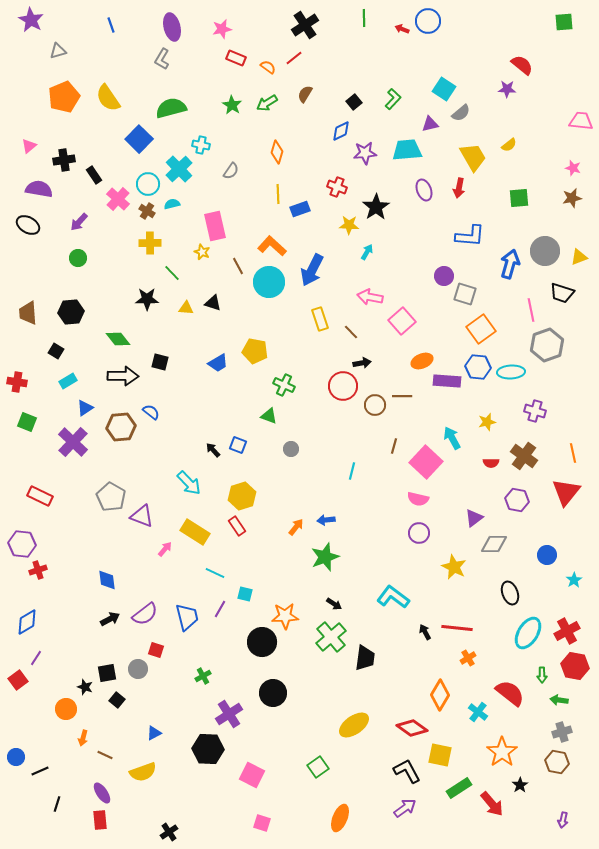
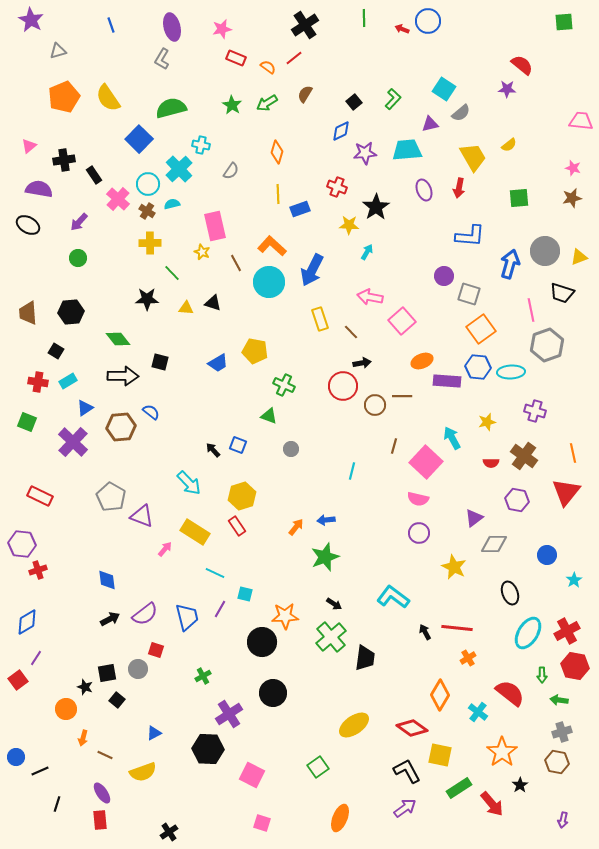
brown line at (238, 266): moved 2 px left, 3 px up
gray square at (465, 294): moved 4 px right
red cross at (17, 382): moved 21 px right
